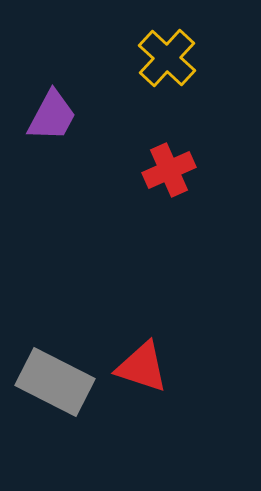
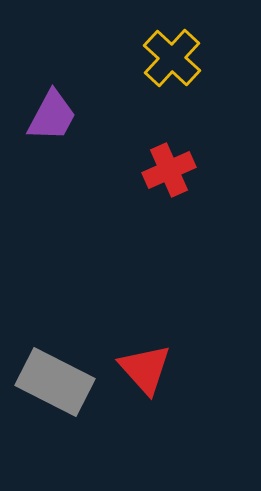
yellow cross: moved 5 px right
red triangle: moved 3 px right, 2 px down; rotated 30 degrees clockwise
